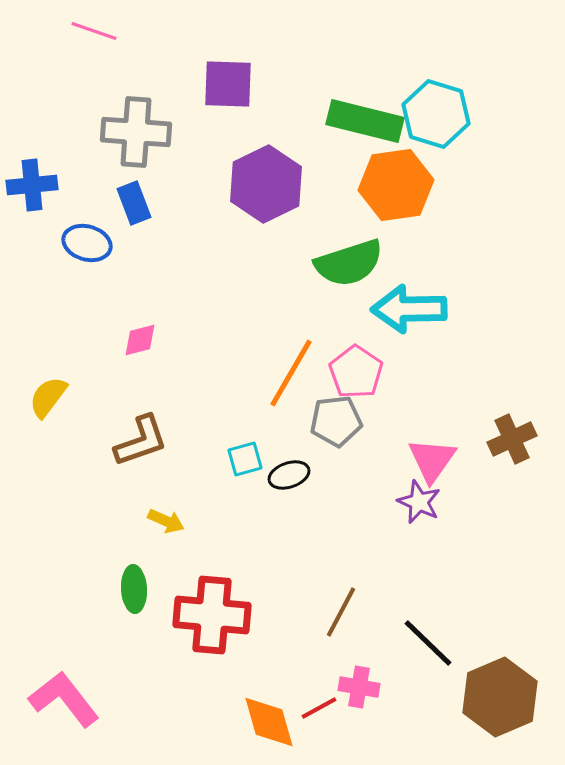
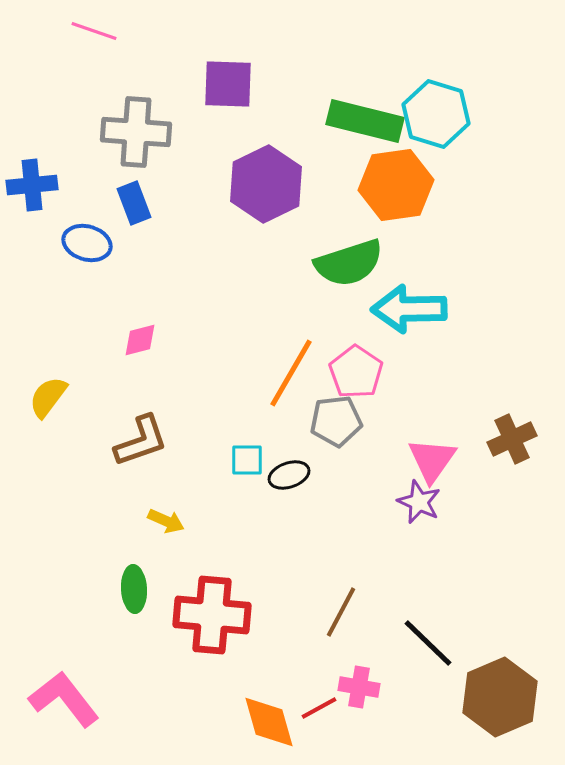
cyan square: moved 2 px right, 1 px down; rotated 15 degrees clockwise
